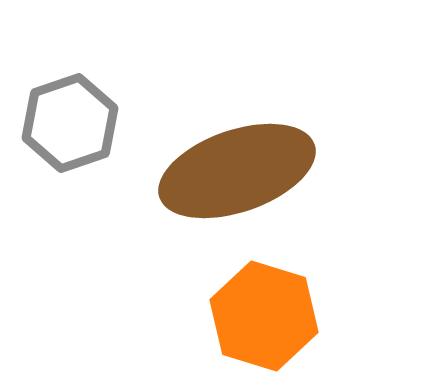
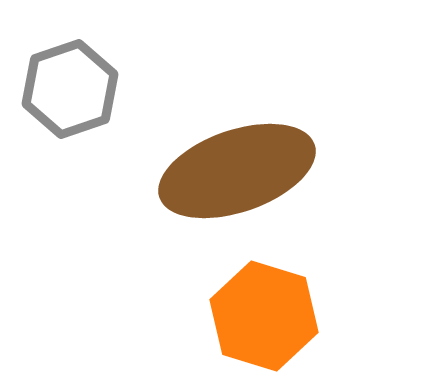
gray hexagon: moved 34 px up
